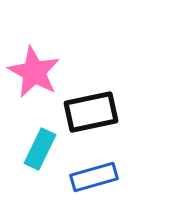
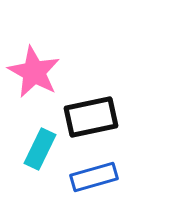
black rectangle: moved 5 px down
